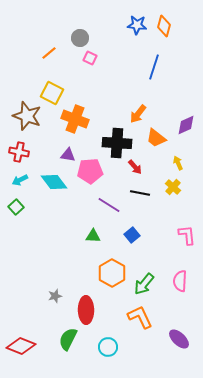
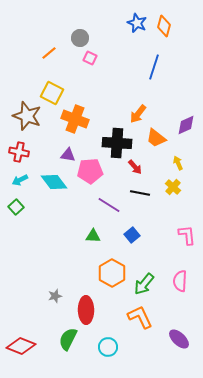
blue star: moved 2 px up; rotated 18 degrees clockwise
